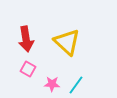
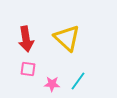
yellow triangle: moved 4 px up
pink square: rotated 21 degrees counterclockwise
cyan line: moved 2 px right, 4 px up
